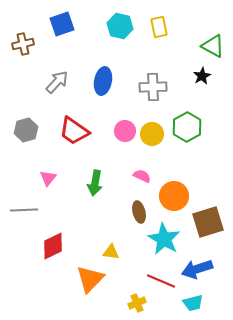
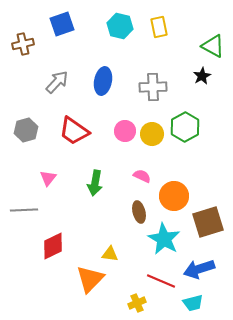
green hexagon: moved 2 px left
yellow triangle: moved 1 px left, 2 px down
blue arrow: moved 2 px right
